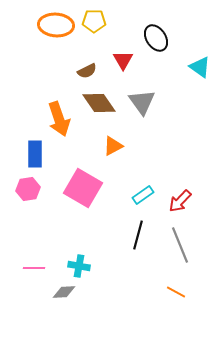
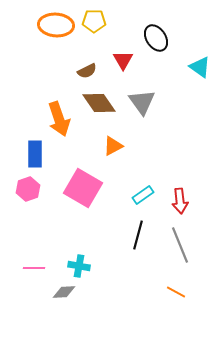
pink hexagon: rotated 10 degrees counterclockwise
red arrow: rotated 50 degrees counterclockwise
